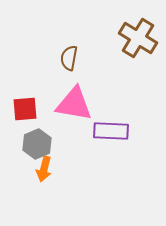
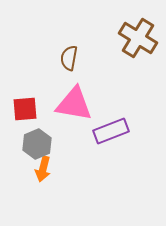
purple rectangle: rotated 24 degrees counterclockwise
orange arrow: moved 1 px left
